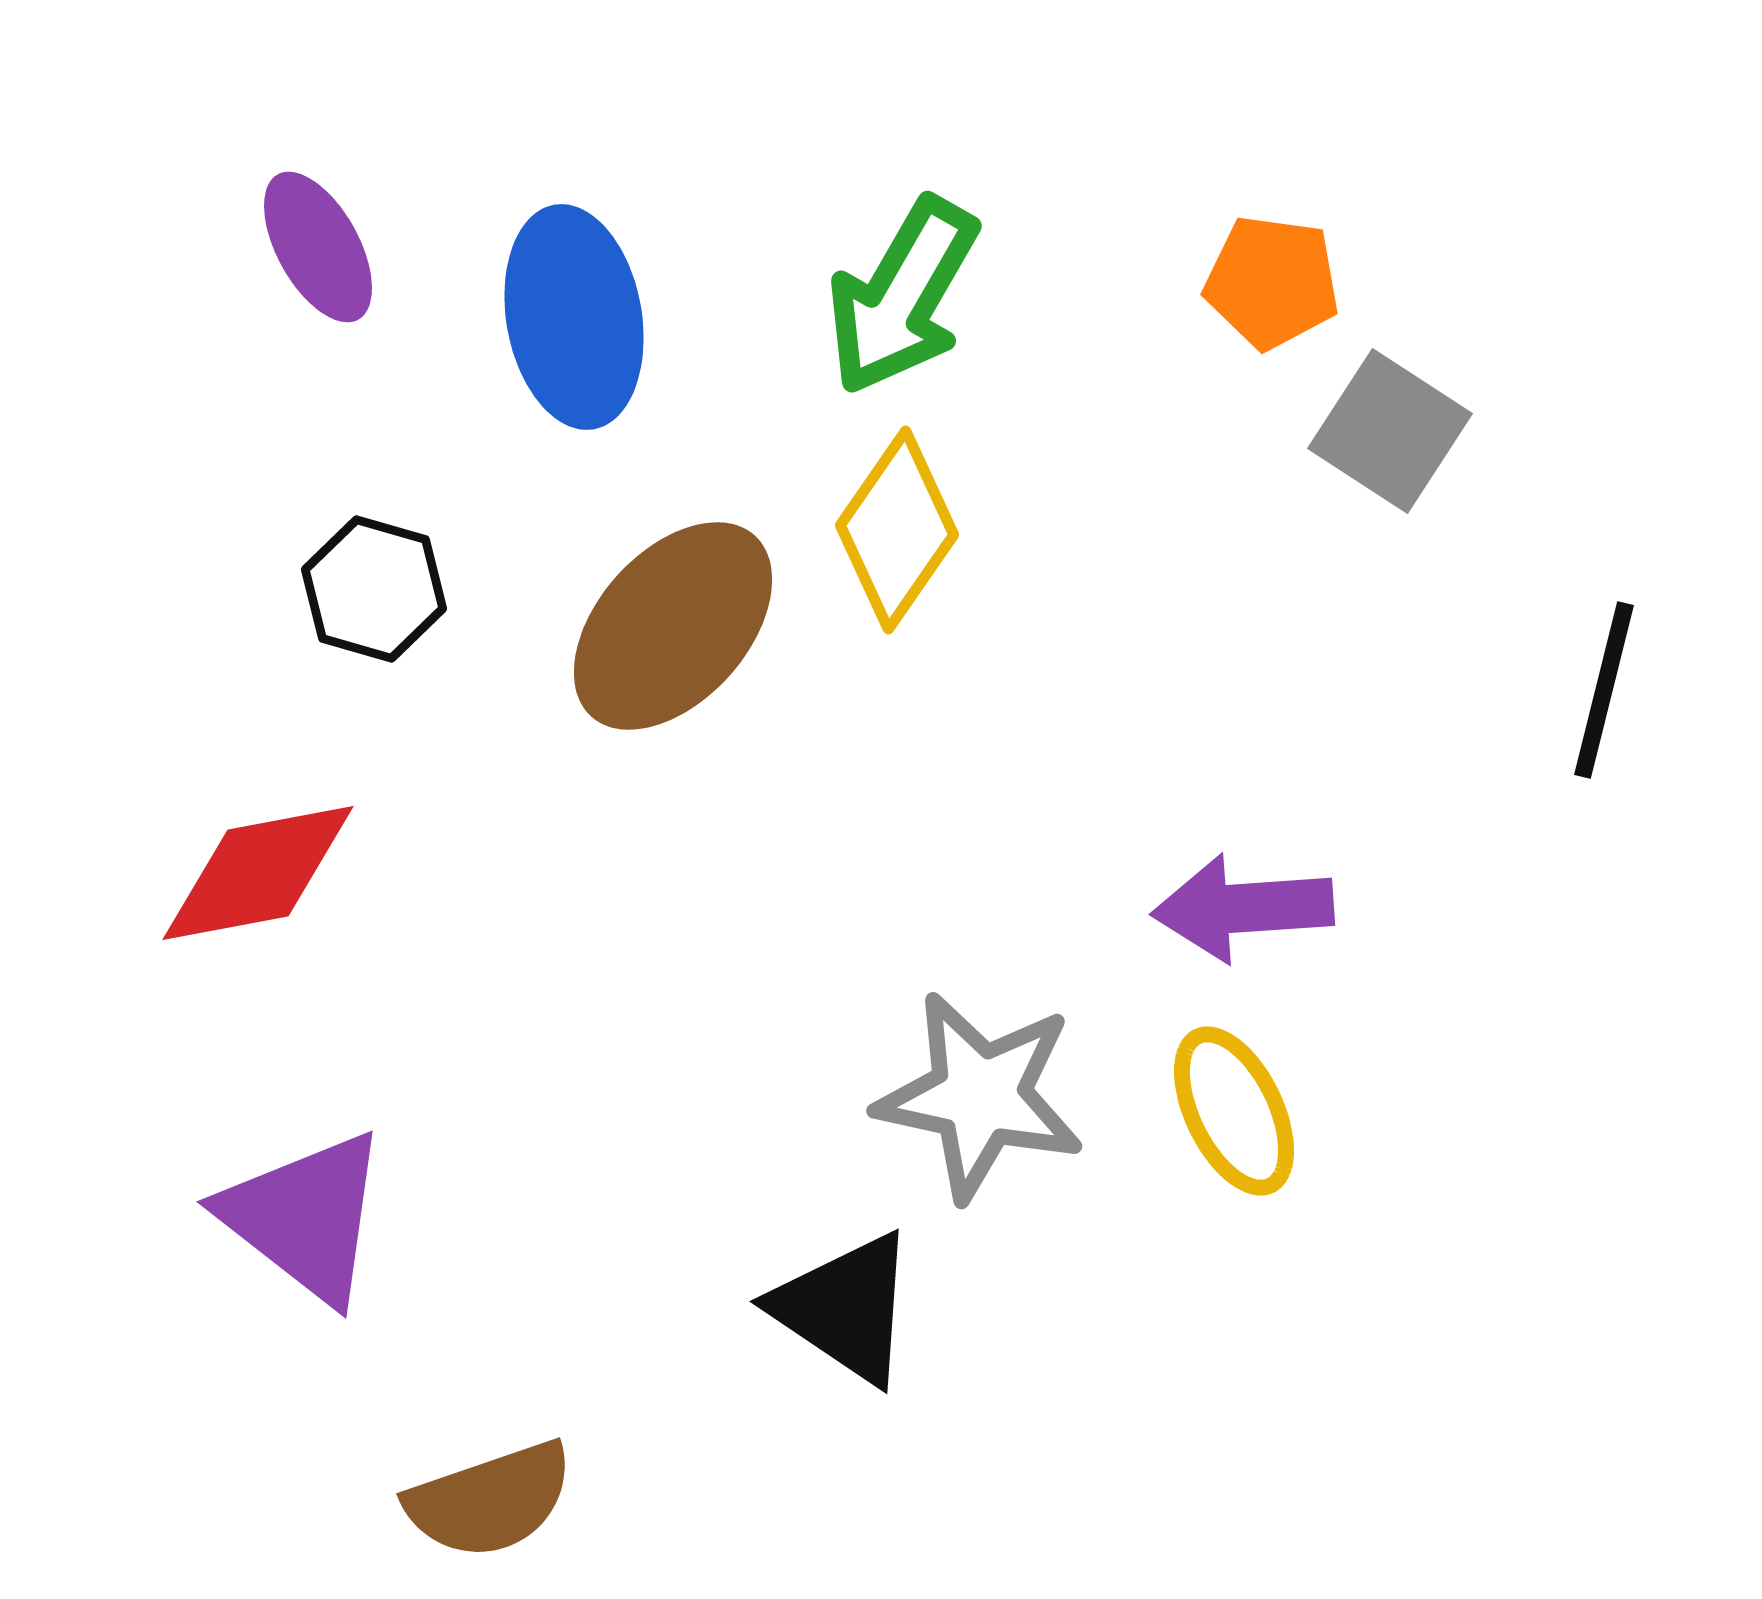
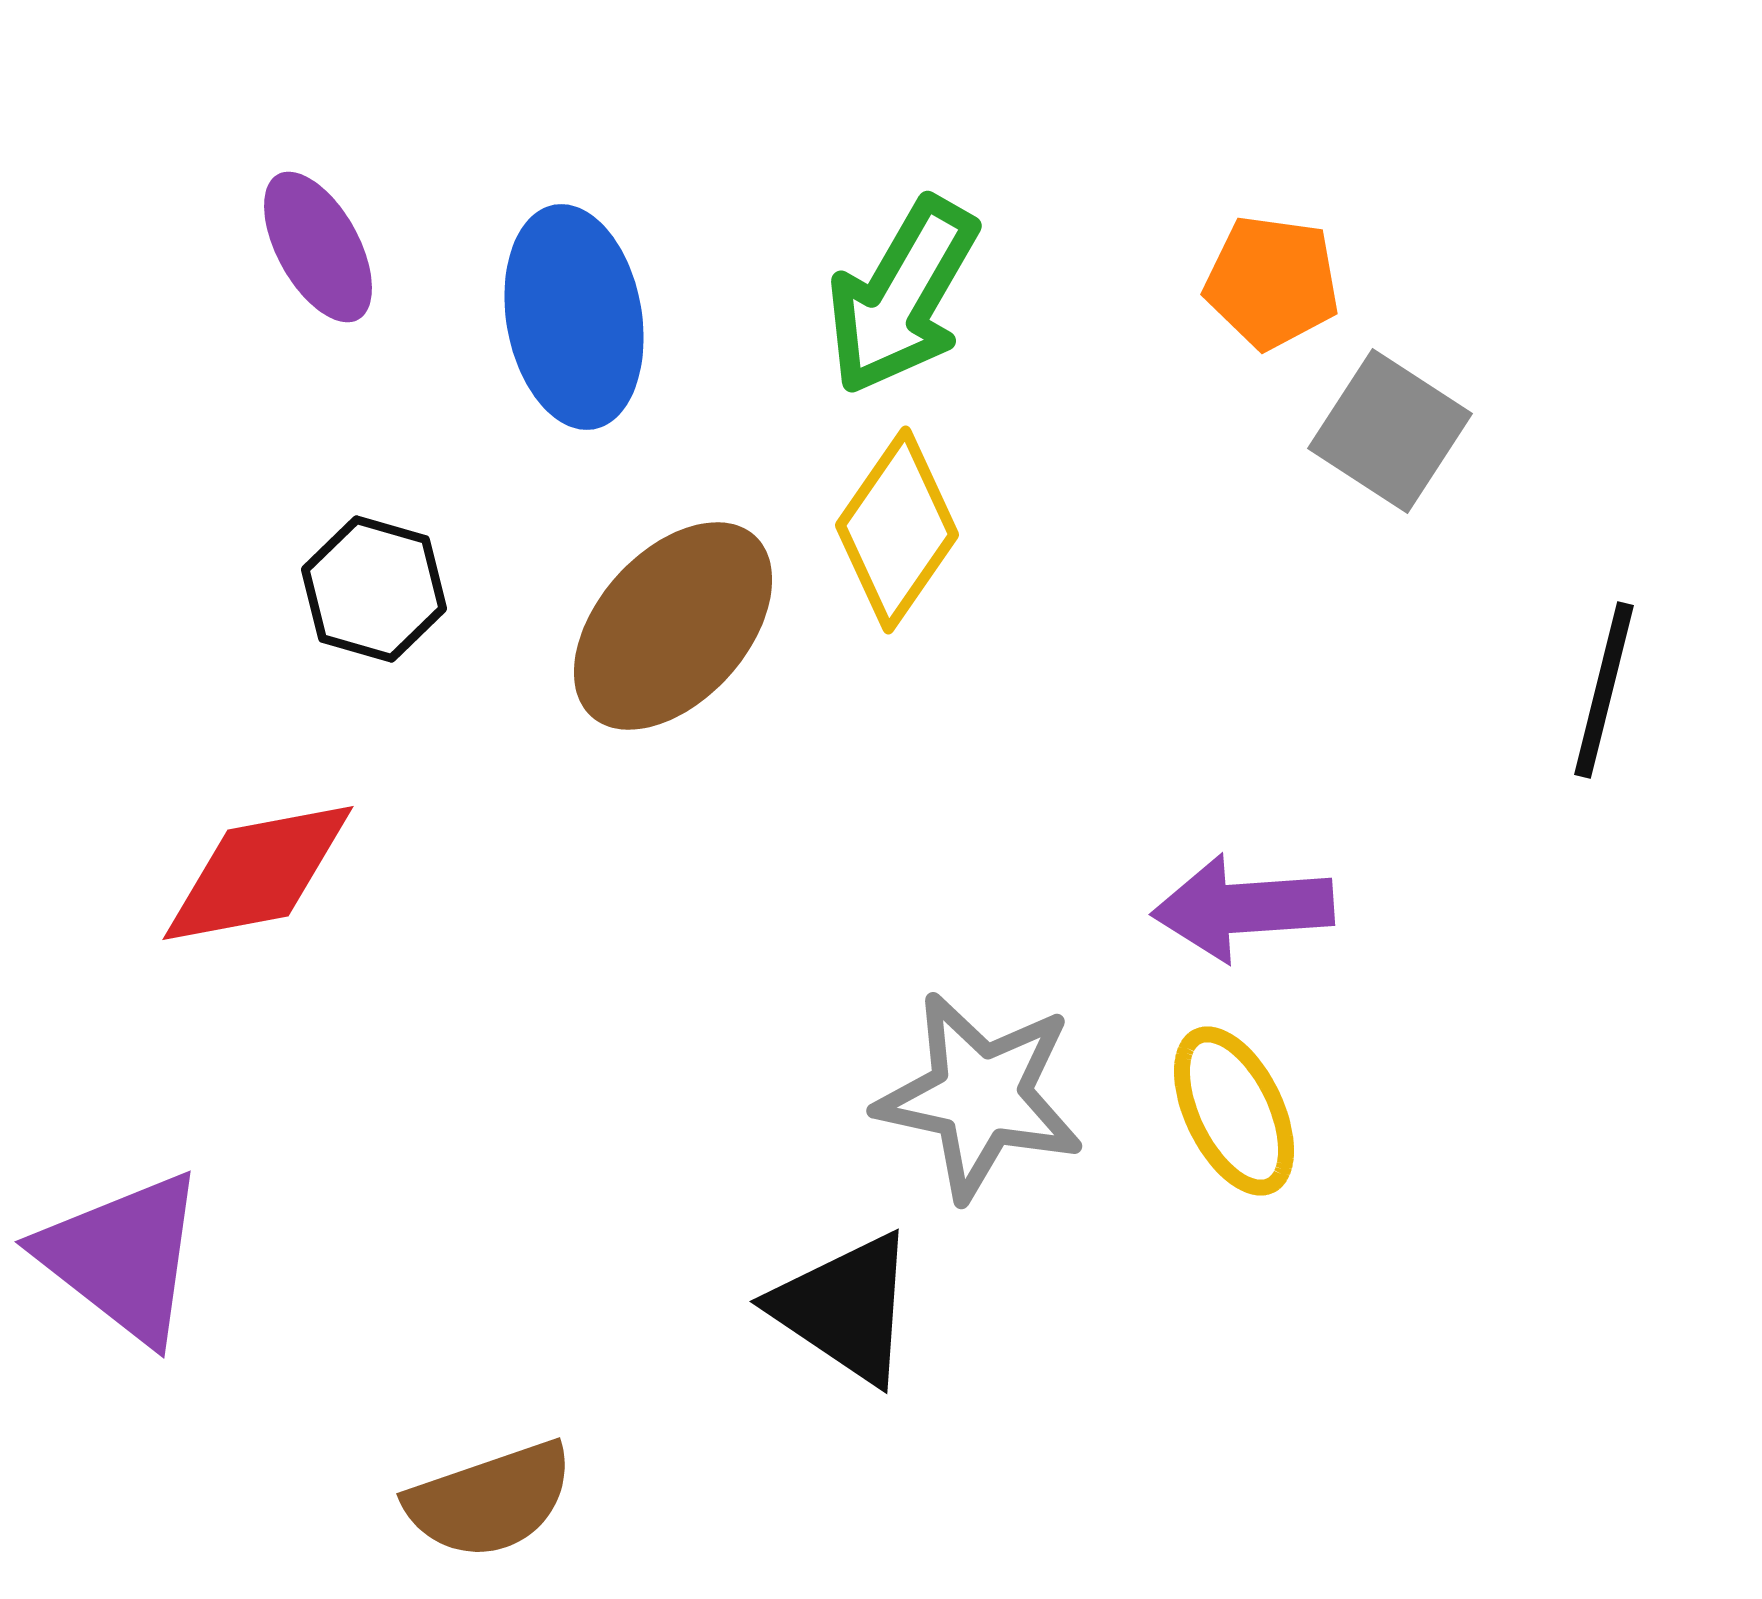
purple triangle: moved 182 px left, 40 px down
